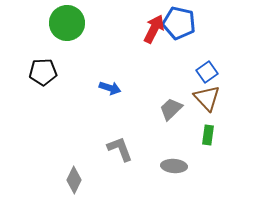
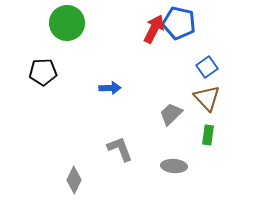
blue square: moved 5 px up
blue arrow: rotated 20 degrees counterclockwise
gray trapezoid: moved 5 px down
